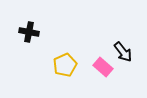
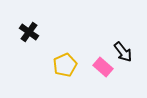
black cross: rotated 24 degrees clockwise
